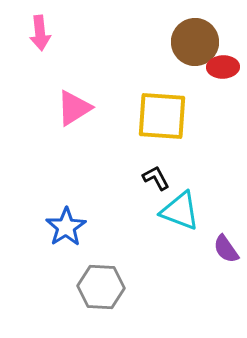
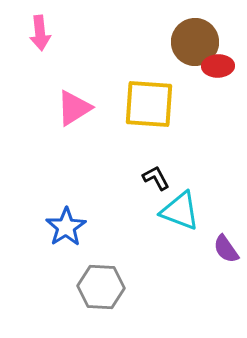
red ellipse: moved 5 px left, 1 px up
yellow square: moved 13 px left, 12 px up
